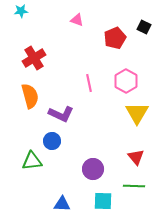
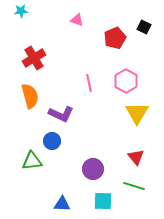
green line: rotated 15 degrees clockwise
